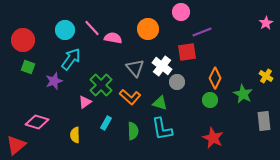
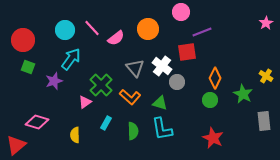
pink semicircle: moved 3 px right; rotated 132 degrees clockwise
